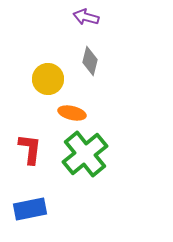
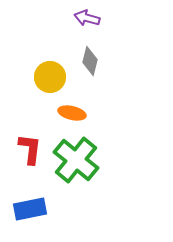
purple arrow: moved 1 px right, 1 px down
yellow circle: moved 2 px right, 2 px up
green cross: moved 9 px left, 6 px down; rotated 12 degrees counterclockwise
